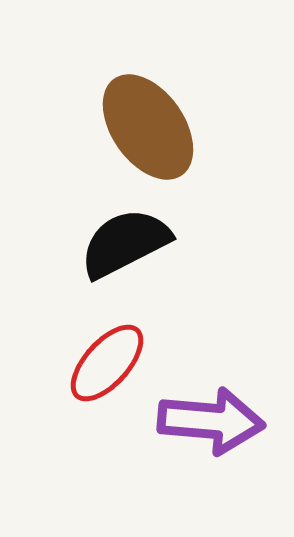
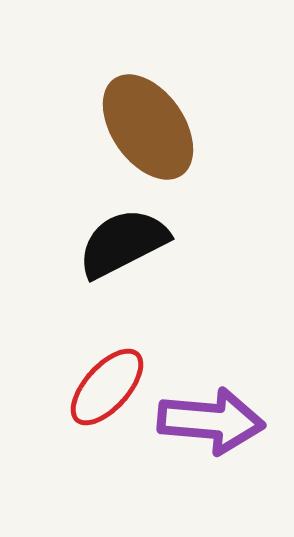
black semicircle: moved 2 px left
red ellipse: moved 24 px down
